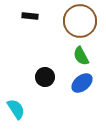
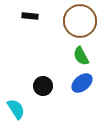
black circle: moved 2 px left, 9 px down
